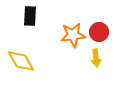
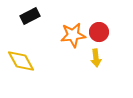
black rectangle: rotated 60 degrees clockwise
